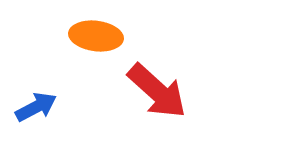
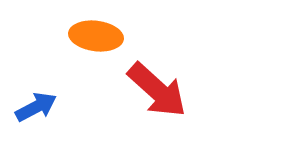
red arrow: moved 1 px up
